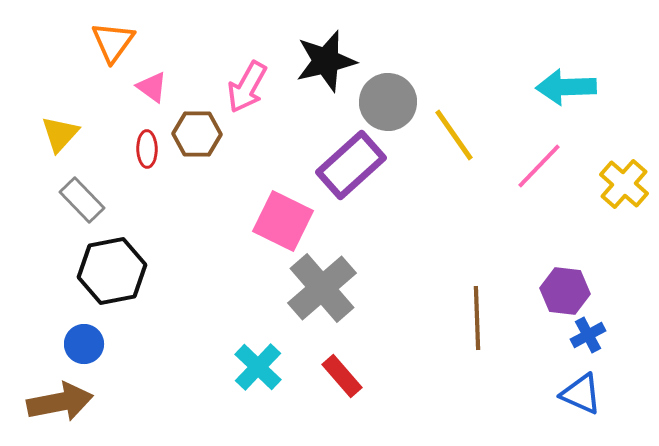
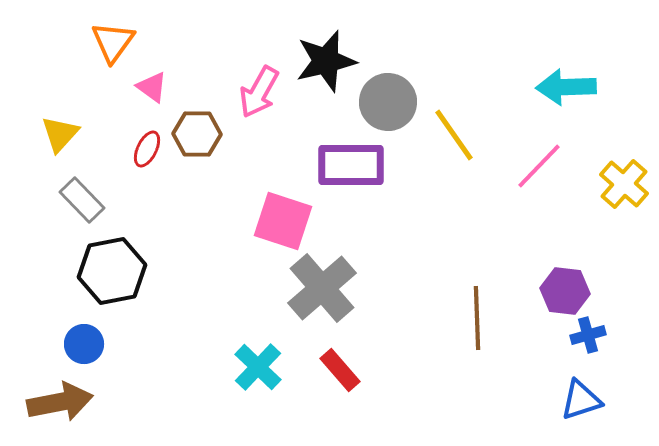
pink arrow: moved 12 px right, 5 px down
red ellipse: rotated 27 degrees clockwise
purple rectangle: rotated 42 degrees clockwise
pink square: rotated 8 degrees counterclockwise
blue cross: rotated 12 degrees clockwise
red rectangle: moved 2 px left, 6 px up
blue triangle: moved 6 px down; rotated 42 degrees counterclockwise
